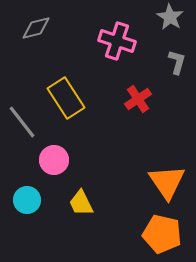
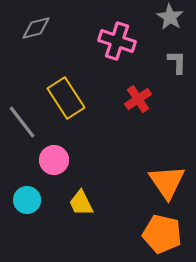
gray L-shape: rotated 15 degrees counterclockwise
